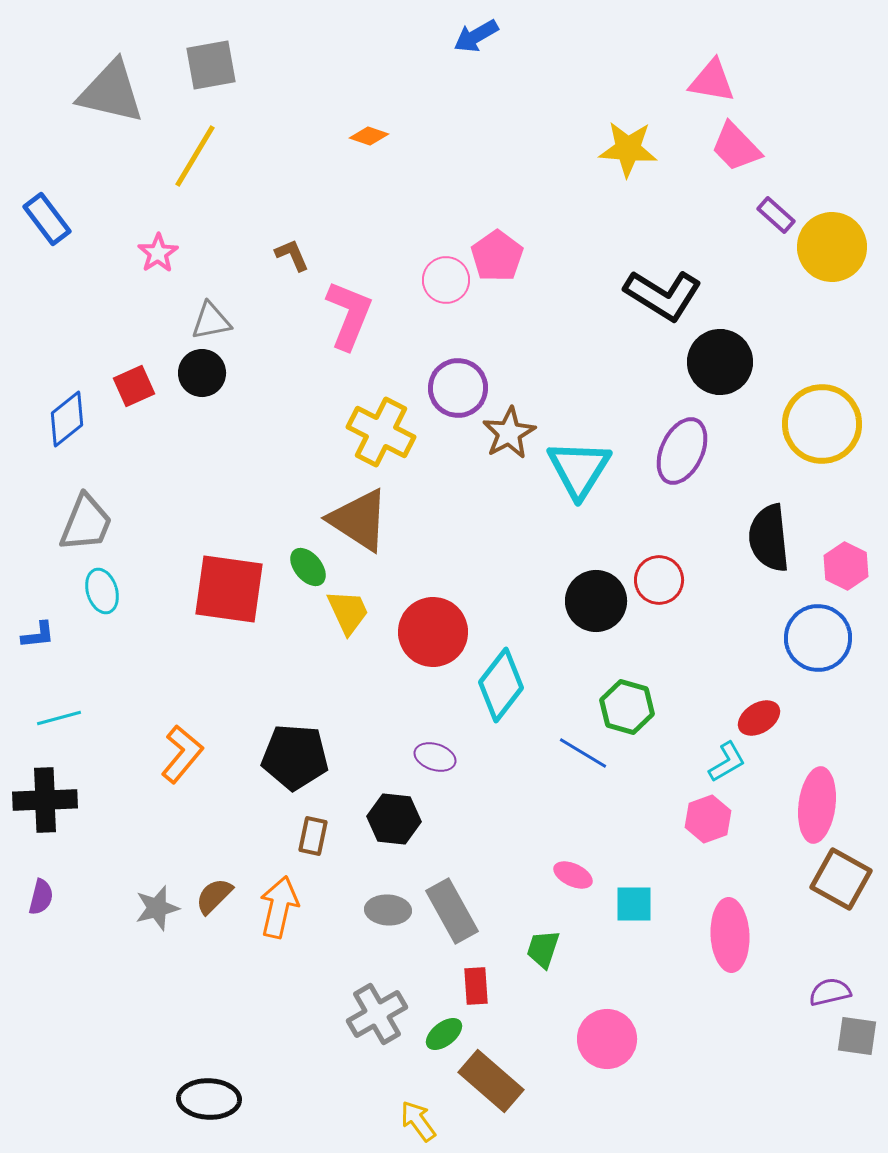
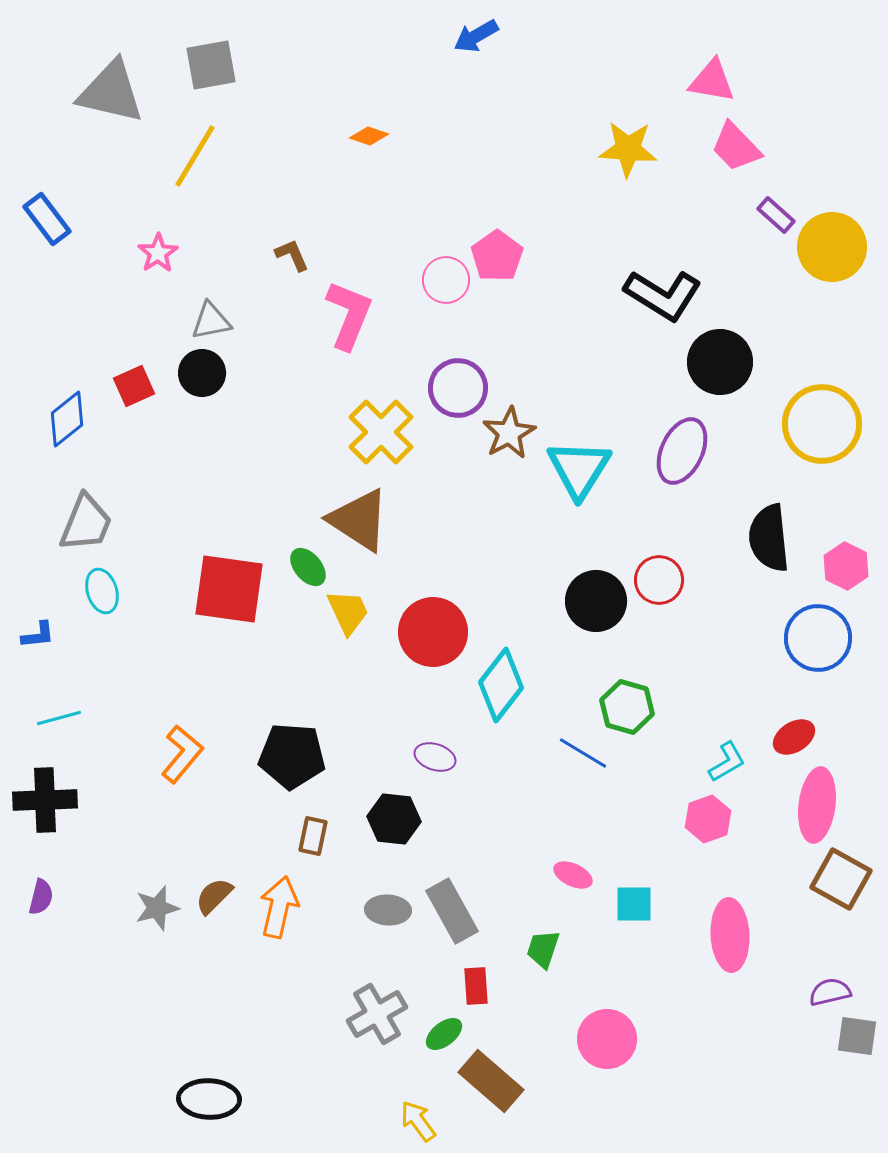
yellow cross at (381, 432): rotated 18 degrees clockwise
red ellipse at (759, 718): moved 35 px right, 19 px down
black pentagon at (295, 757): moved 3 px left, 1 px up
